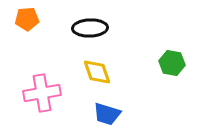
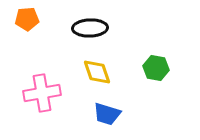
green hexagon: moved 16 px left, 5 px down
